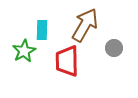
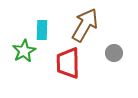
gray circle: moved 5 px down
red trapezoid: moved 1 px right, 2 px down
